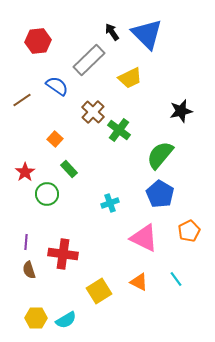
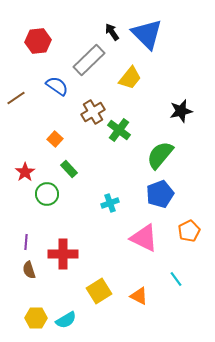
yellow trapezoid: rotated 25 degrees counterclockwise
brown line: moved 6 px left, 2 px up
brown cross: rotated 15 degrees clockwise
blue pentagon: rotated 20 degrees clockwise
red cross: rotated 8 degrees counterclockwise
orange triangle: moved 14 px down
